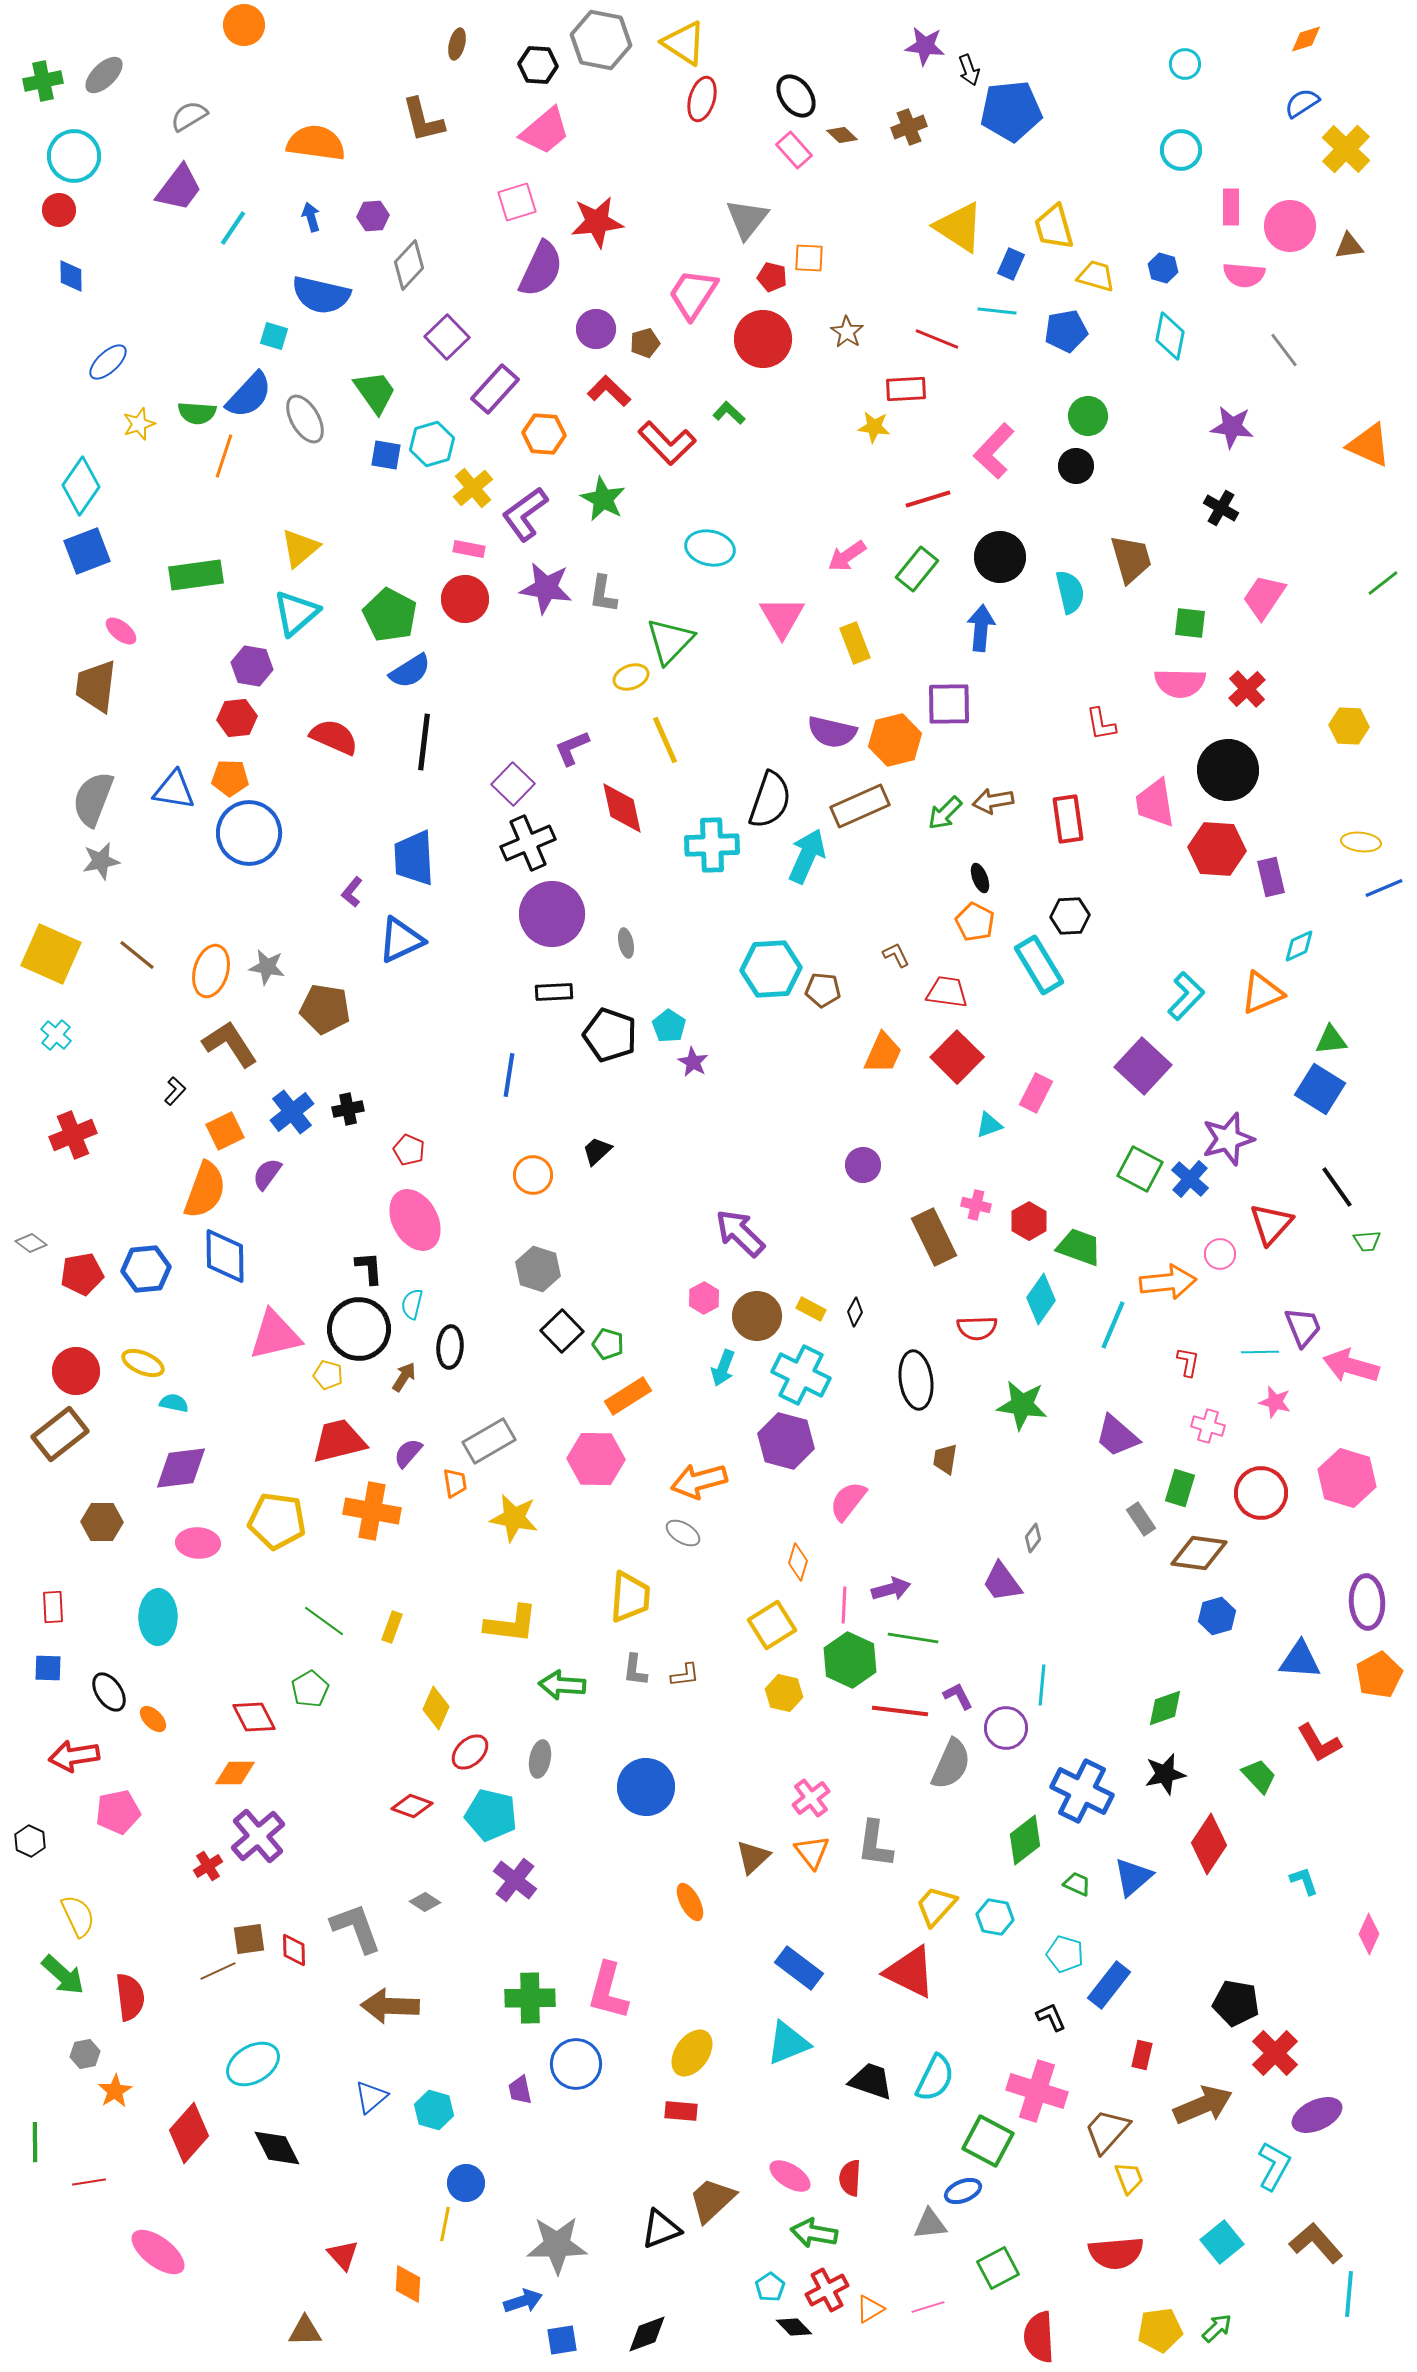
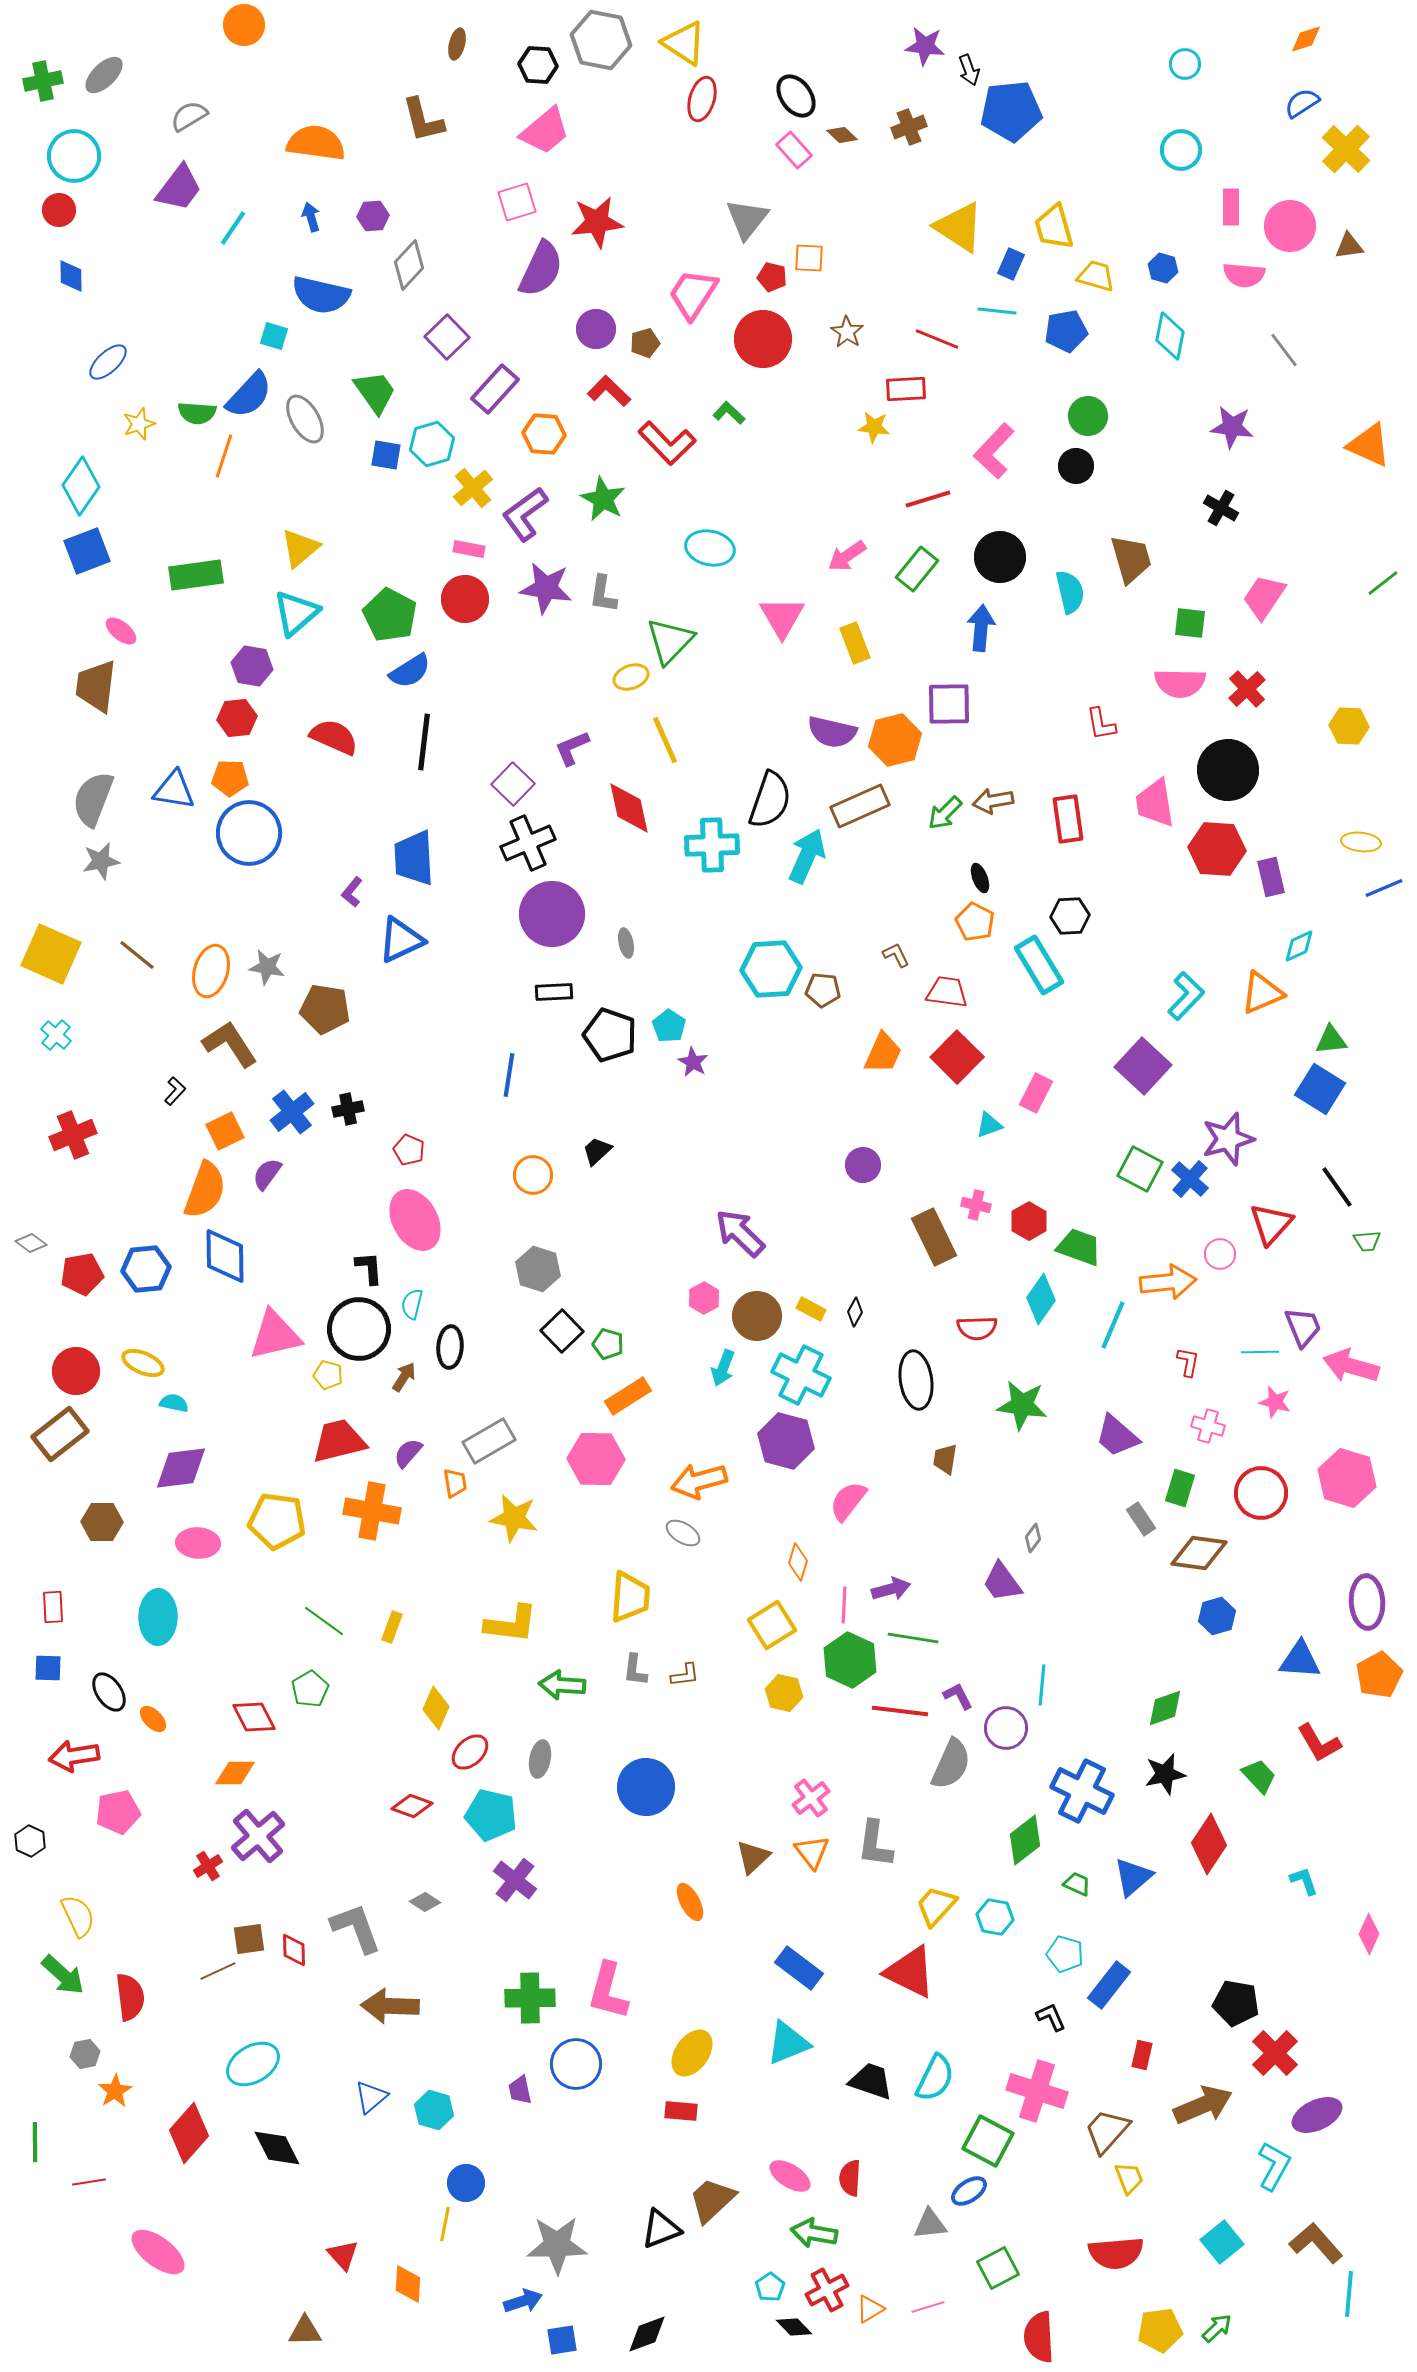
red diamond at (622, 808): moved 7 px right
blue ellipse at (963, 2191): moved 6 px right; rotated 12 degrees counterclockwise
